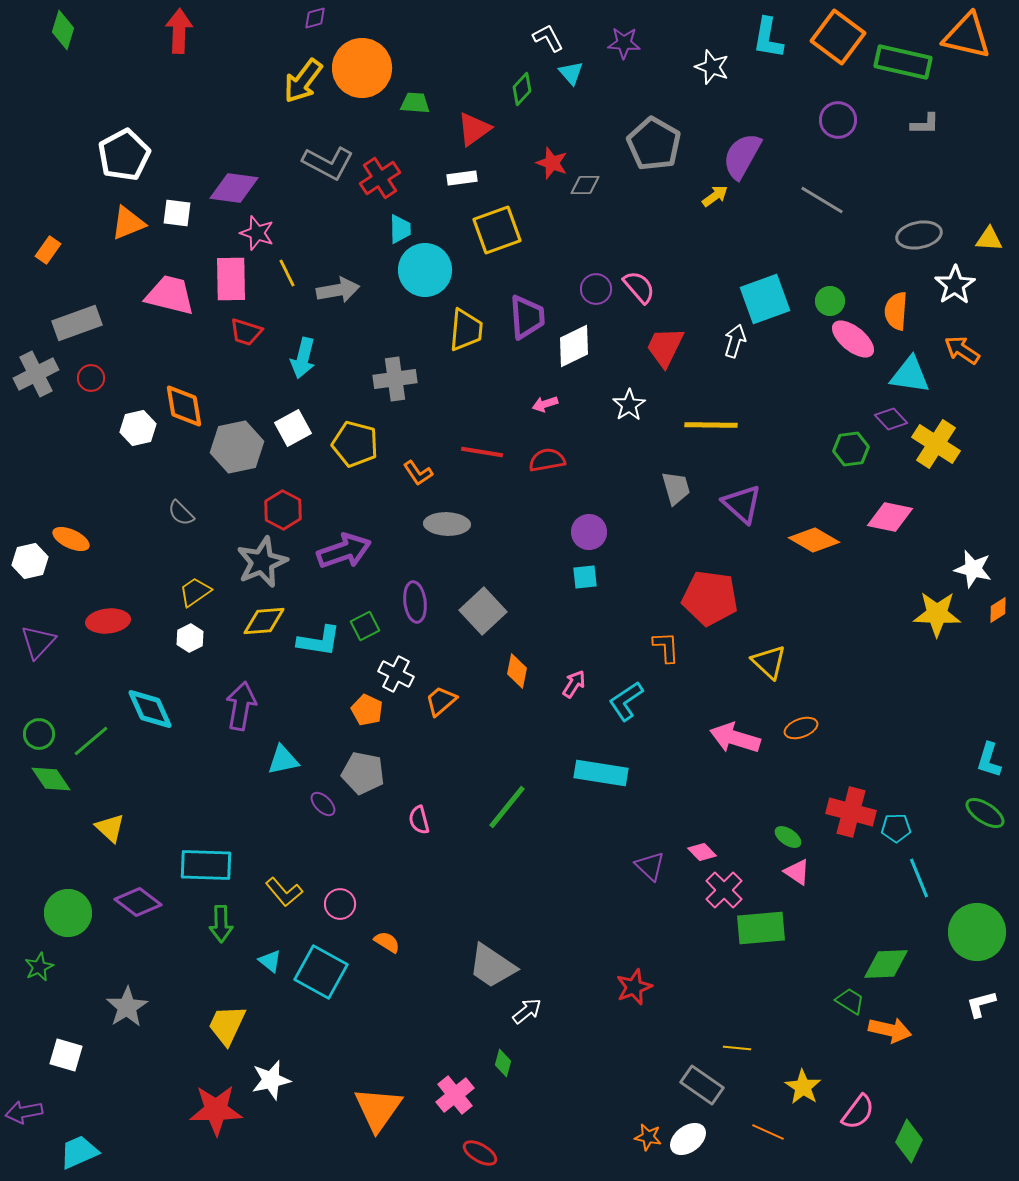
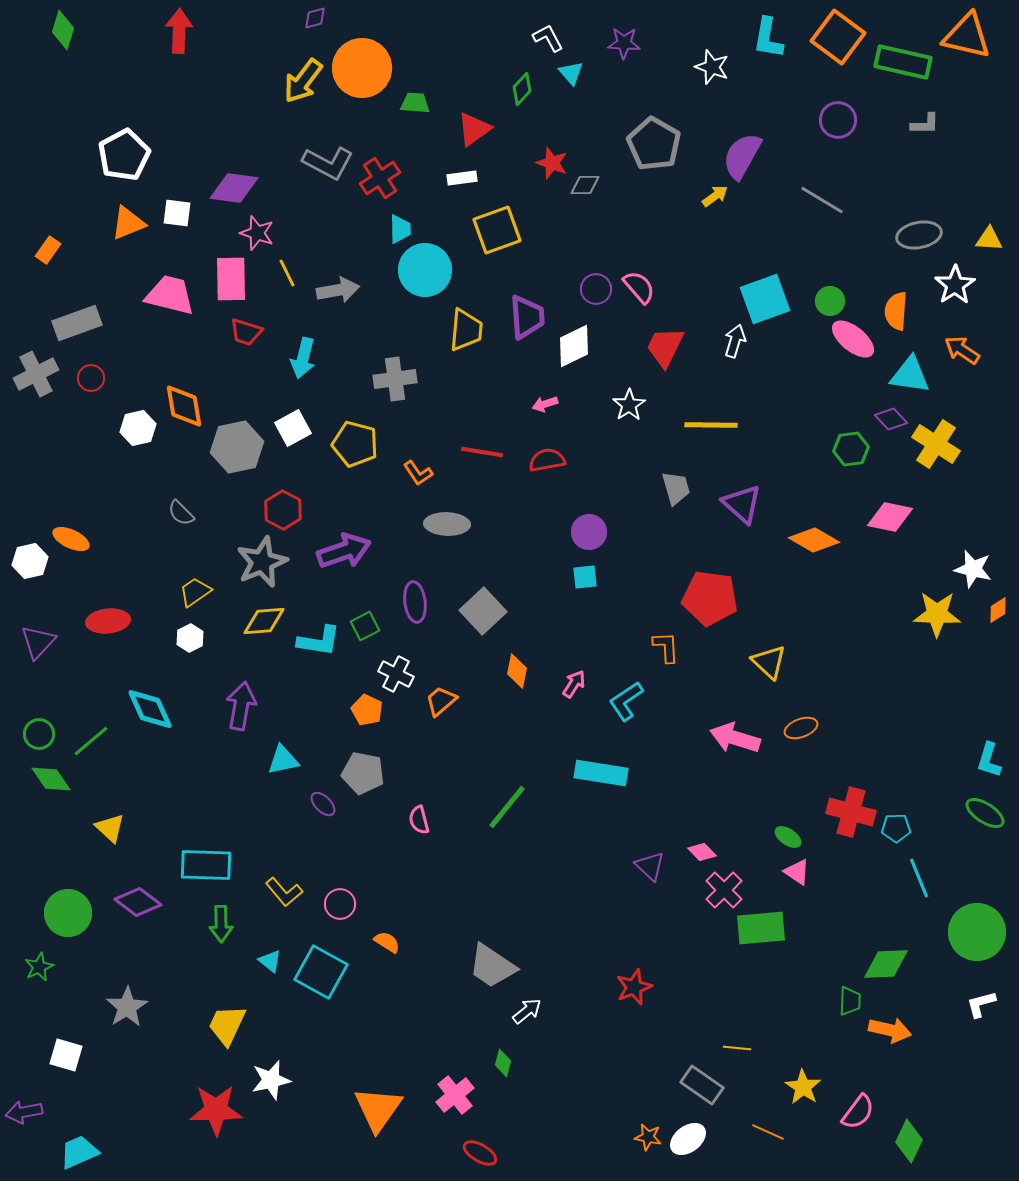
green trapezoid at (850, 1001): rotated 60 degrees clockwise
